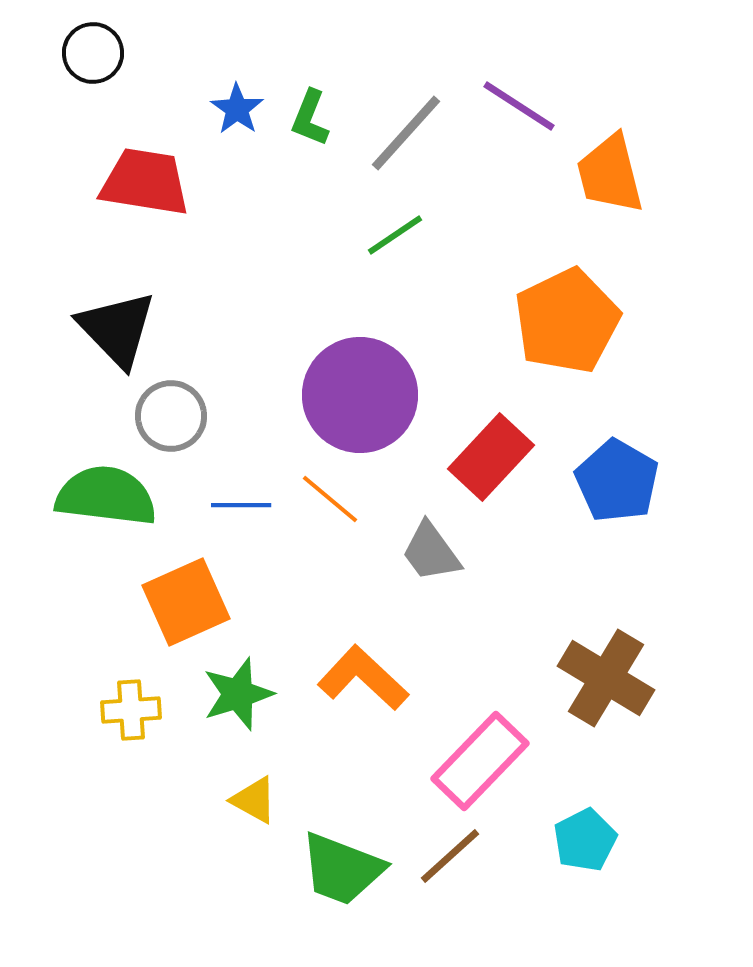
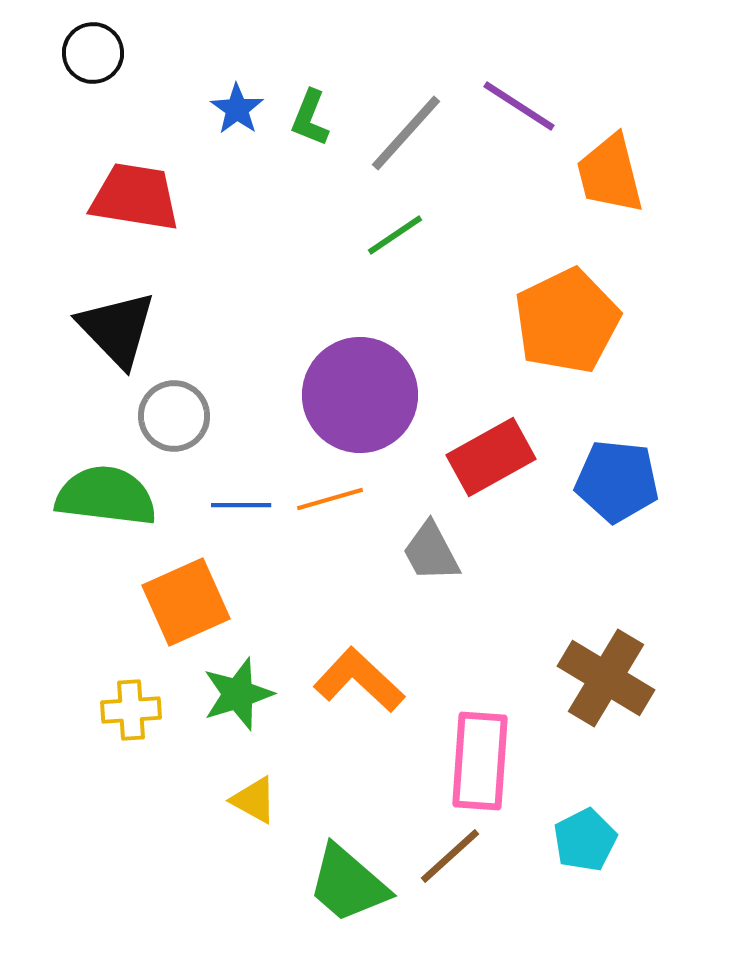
red trapezoid: moved 10 px left, 15 px down
gray circle: moved 3 px right
red rectangle: rotated 18 degrees clockwise
blue pentagon: rotated 24 degrees counterclockwise
orange line: rotated 56 degrees counterclockwise
gray trapezoid: rotated 8 degrees clockwise
orange L-shape: moved 4 px left, 2 px down
pink rectangle: rotated 40 degrees counterclockwise
green trapezoid: moved 6 px right, 15 px down; rotated 20 degrees clockwise
